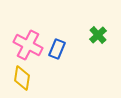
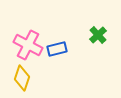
blue rectangle: rotated 54 degrees clockwise
yellow diamond: rotated 10 degrees clockwise
